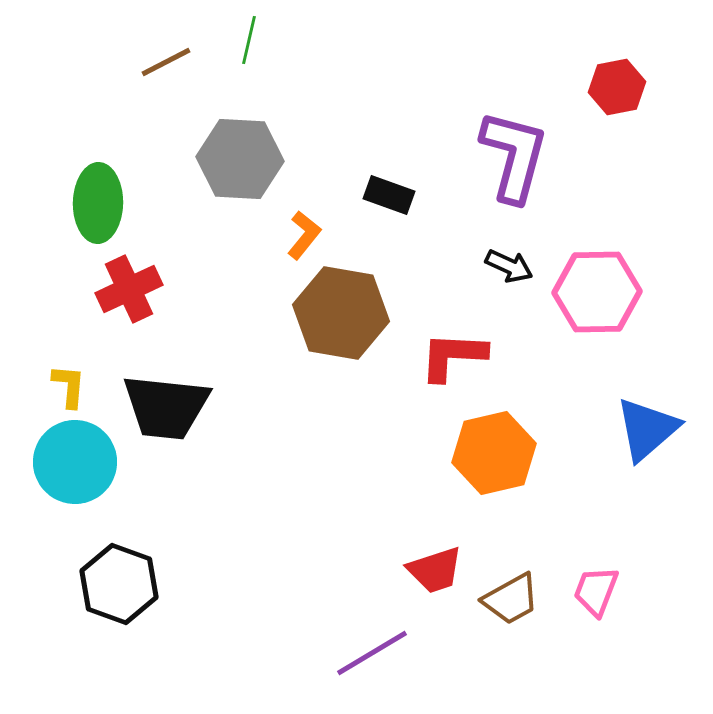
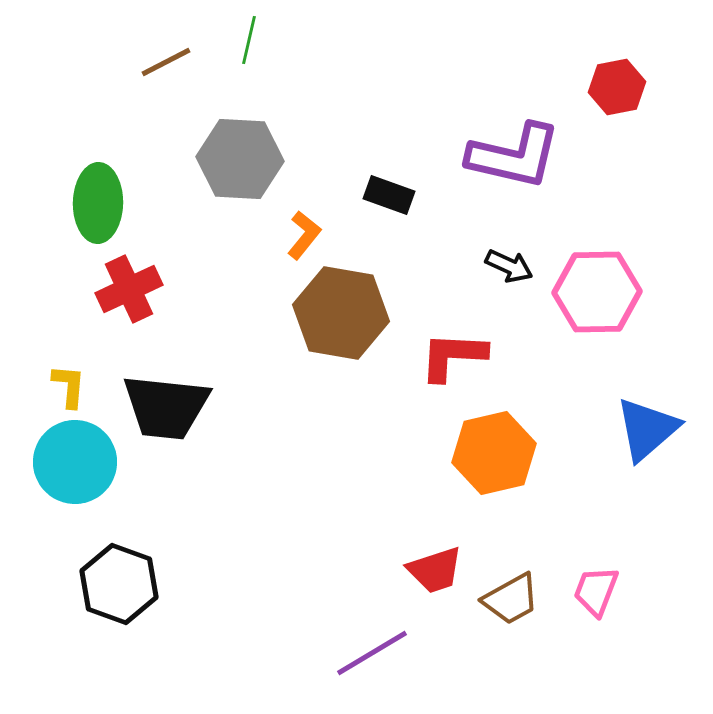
purple L-shape: rotated 88 degrees clockwise
